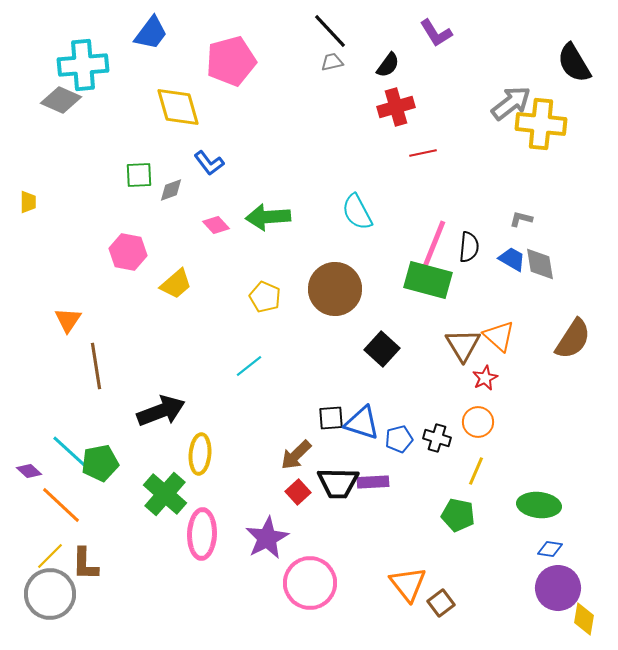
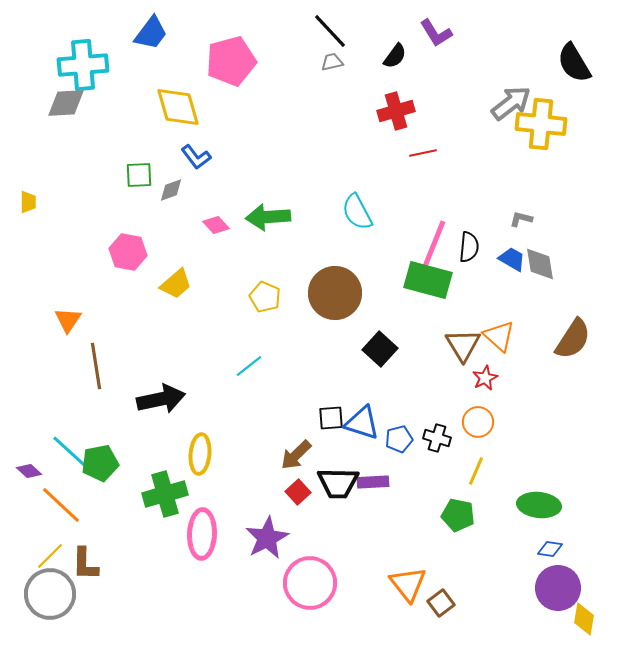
black semicircle at (388, 65): moved 7 px right, 9 px up
gray diamond at (61, 100): moved 5 px right, 3 px down; rotated 27 degrees counterclockwise
red cross at (396, 107): moved 4 px down
blue L-shape at (209, 163): moved 13 px left, 6 px up
brown circle at (335, 289): moved 4 px down
black square at (382, 349): moved 2 px left
black arrow at (161, 411): moved 12 px up; rotated 9 degrees clockwise
green cross at (165, 494): rotated 33 degrees clockwise
